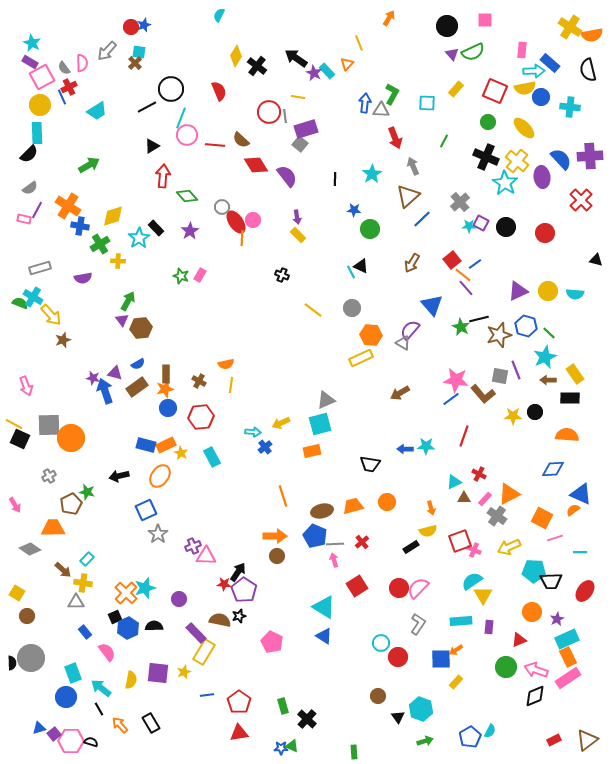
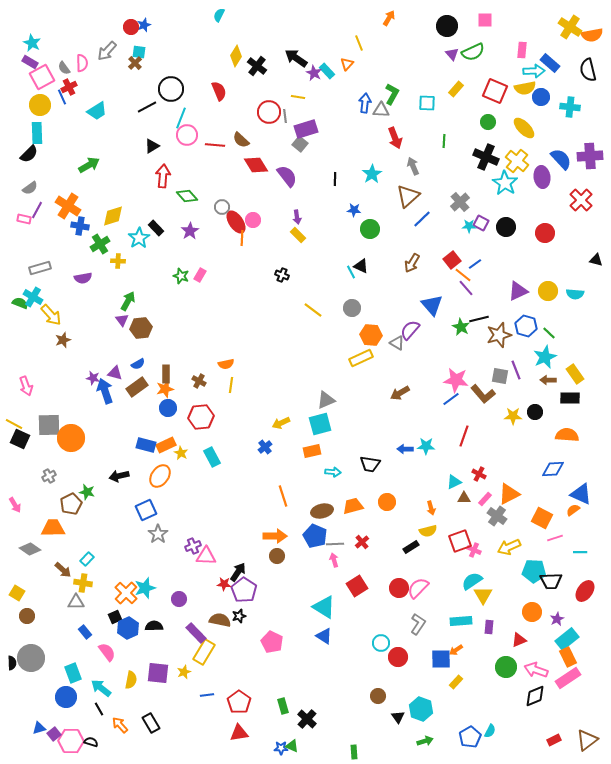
green line at (444, 141): rotated 24 degrees counterclockwise
gray triangle at (403, 343): moved 6 px left
cyan arrow at (253, 432): moved 80 px right, 40 px down
cyan rectangle at (567, 639): rotated 15 degrees counterclockwise
